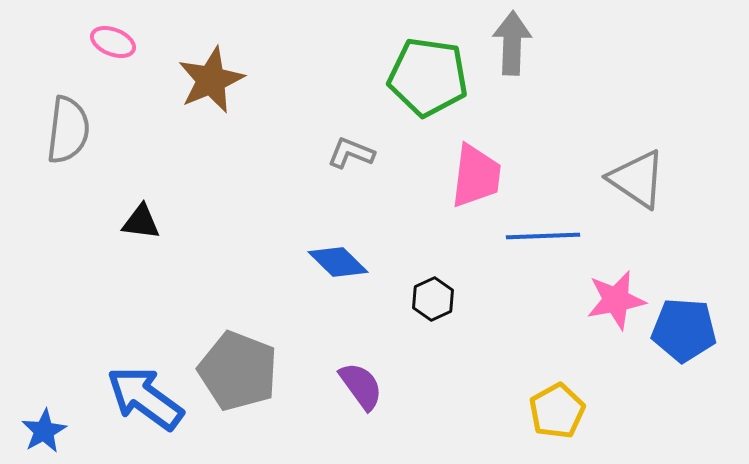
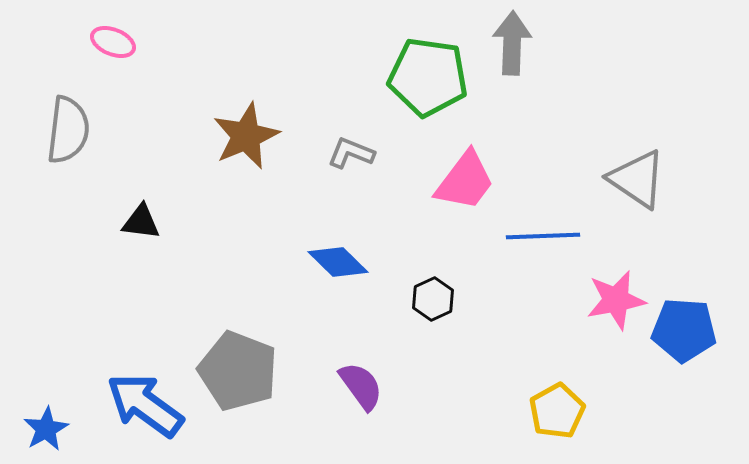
brown star: moved 35 px right, 56 px down
pink trapezoid: moved 11 px left, 5 px down; rotated 30 degrees clockwise
blue arrow: moved 7 px down
blue star: moved 2 px right, 2 px up
